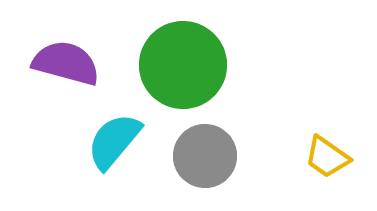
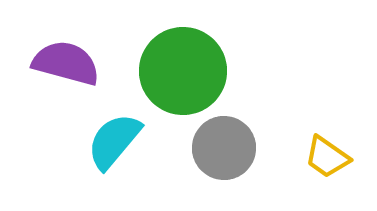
green circle: moved 6 px down
gray circle: moved 19 px right, 8 px up
